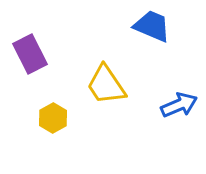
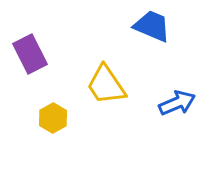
blue arrow: moved 2 px left, 2 px up
